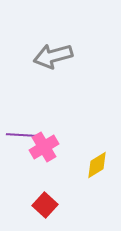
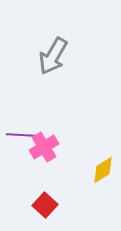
gray arrow: rotated 45 degrees counterclockwise
yellow diamond: moved 6 px right, 5 px down
